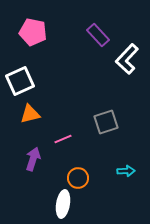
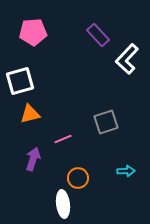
pink pentagon: rotated 16 degrees counterclockwise
white square: rotated 8 degrees clockwise
white ellipse: rotated 16 degrees counterclockwise
